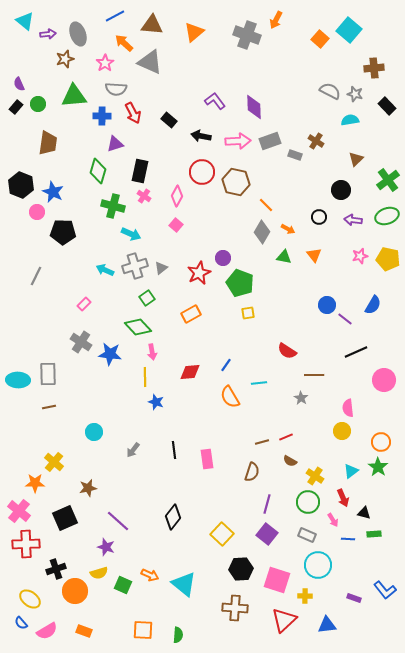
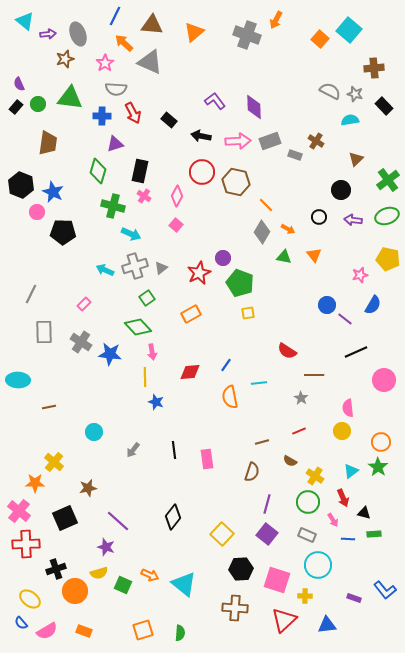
blue line at (115, 16): rotated 36 degrees counterclockwise
green triangle at (74, 96): moved 4 px left, 2 px down; rotated 12 degrees clockwise
black rectangle at (387, 106): moved 3 px left
pink star at (360, 256): moved 19 px down
gray line at (36, 276): moved 5 px left, 18 px down
gray rectangle at (48, 374): moved 4 px left, 42 px up
orange semicircle at (230, 397): rotated 20 degrees clockwise
red line at (286, 437): moved 13 px right, 6 px up
orange square at (143, 630): rotated 20 degrees counterclockwise
green semicircle at (178, 635): moved 2 px right, 2 px up
